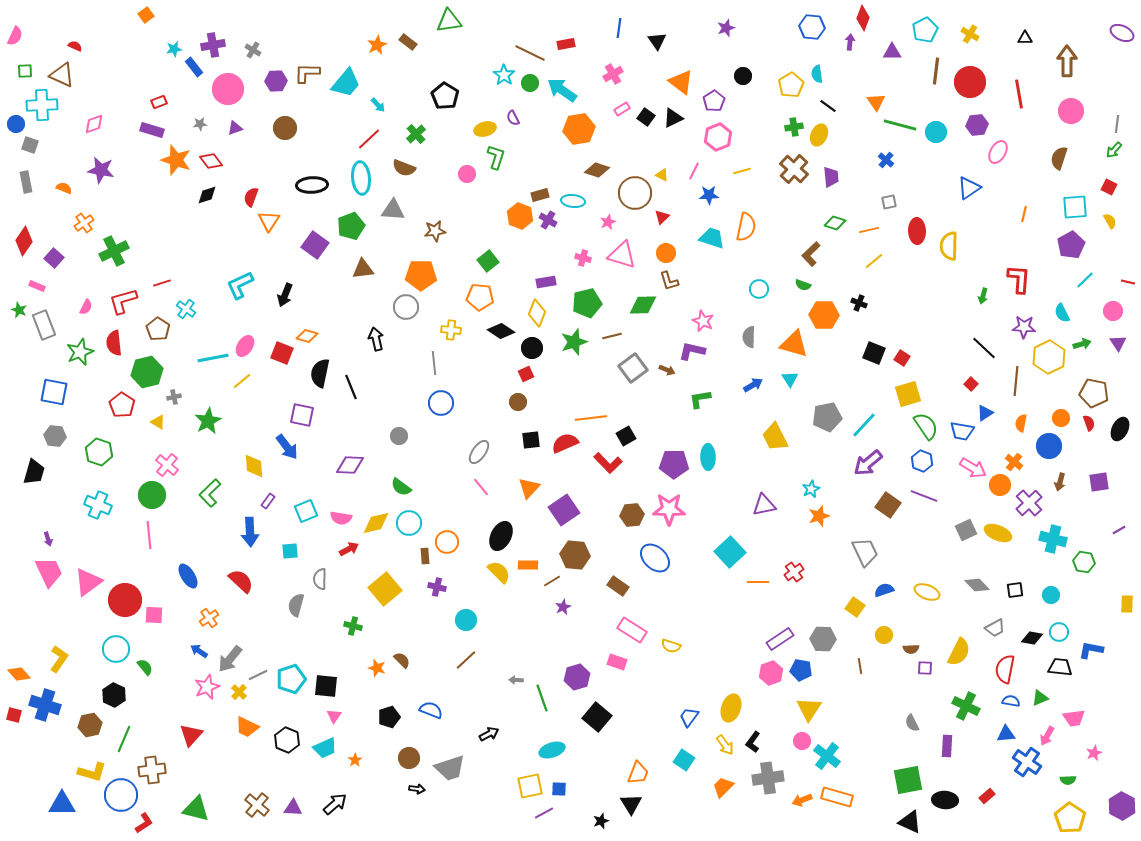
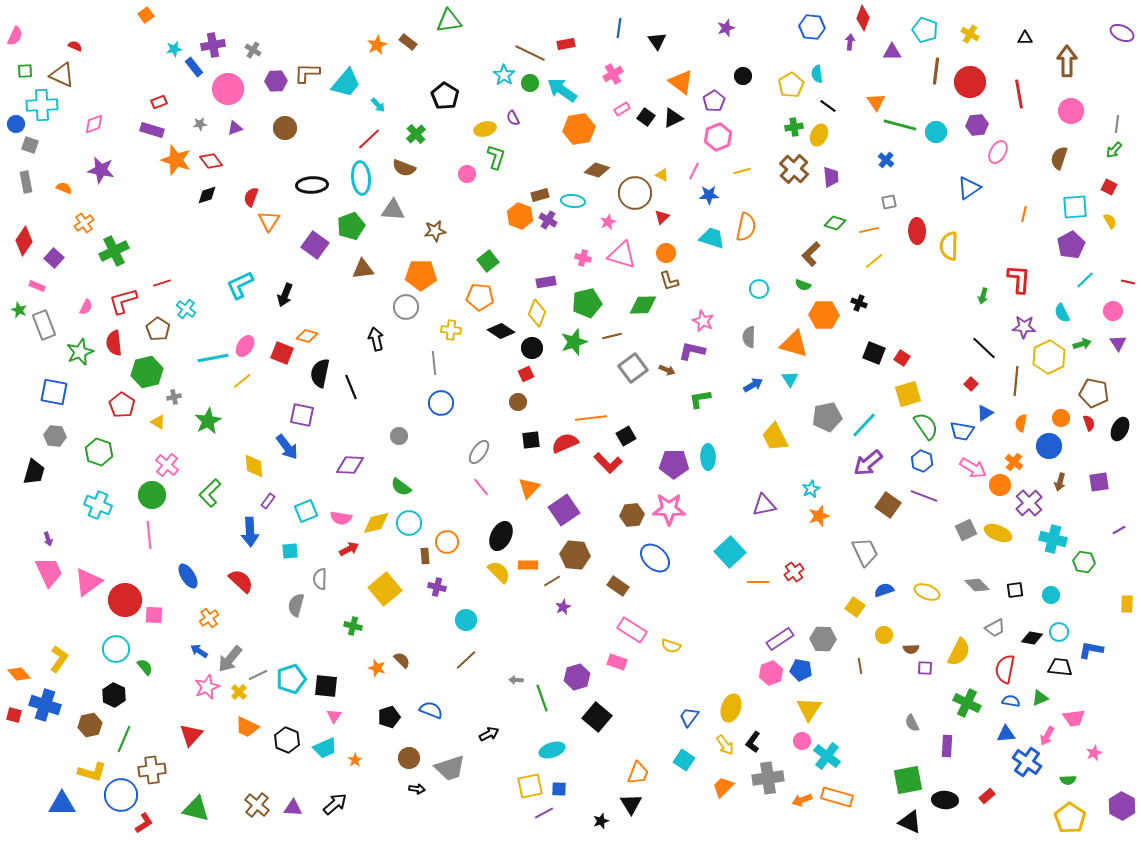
cyan pentagon at (925, 30): rotated 25 degrees counterclockwise
green cross at (966, 706): moved 1 px right, 3 px up
